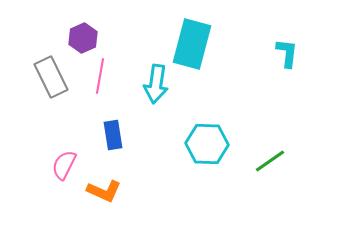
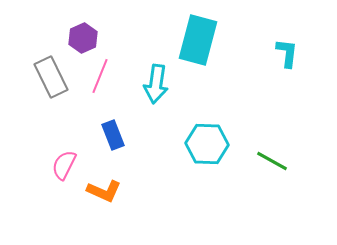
cyan rectangle: moved 6 px right, 4 px up
pink line: rotated 12 degrees clockwise
blue rectangle: rotated 12 degrees counterclockwise
green line: moved 2 px right; rotated 64 degrees clockwise
